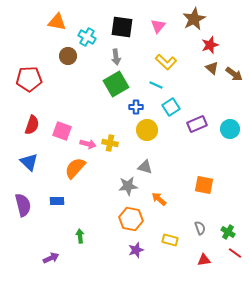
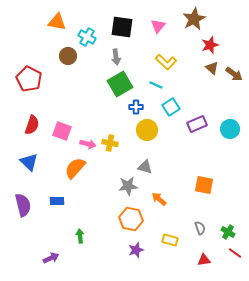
red pentagon: rotated 30 degrees clockwise
green square: moved 4 px right
